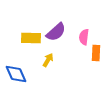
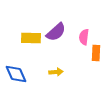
yellow arrow: moved 8 px right, 12 px down; rotated 56 degrees clockwise
